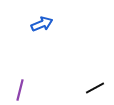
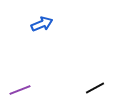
purple line: rotated 55 degrees clockwise
